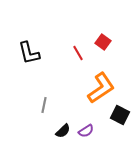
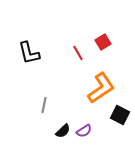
red square: rotated 21 degrees clockwise
purple semicircle: moved 2 px left
